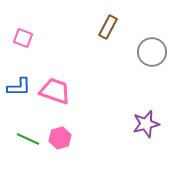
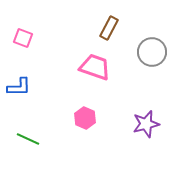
brown rectangle: moved 1 px right, 1 px down
pink trapezoid: moved 40 px right, 24 px up
pink hexagon: moved 25 px right, 20 px up; rotated 20 degrees counterclockwise
